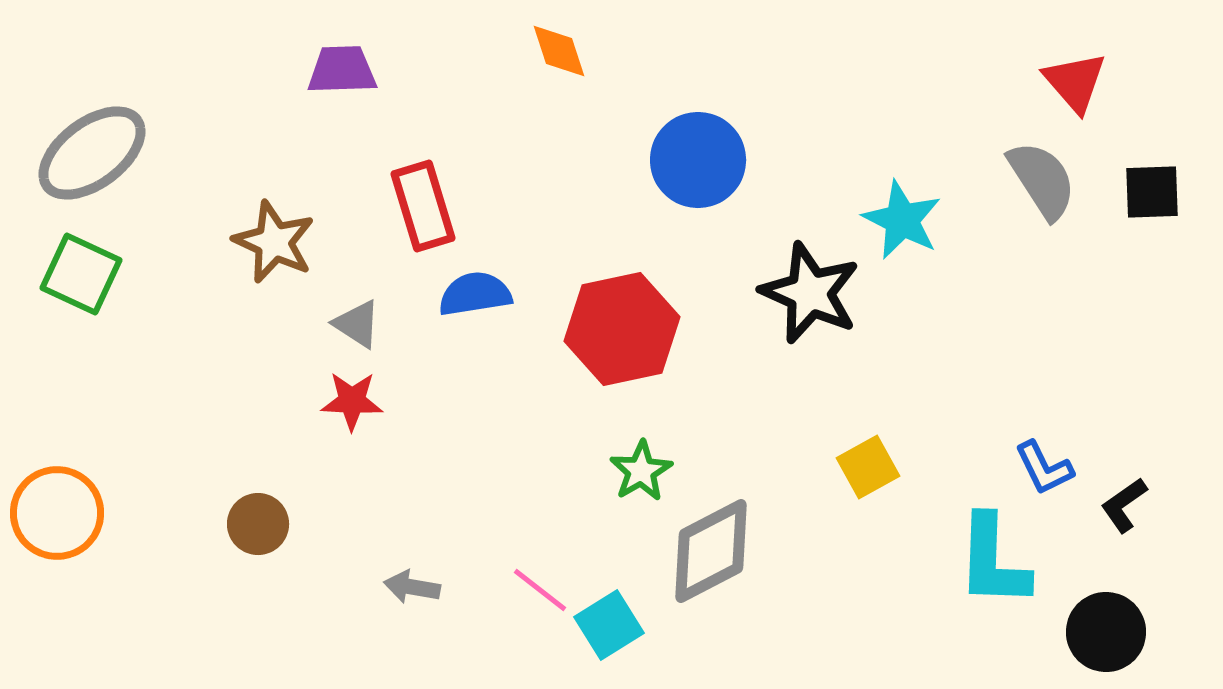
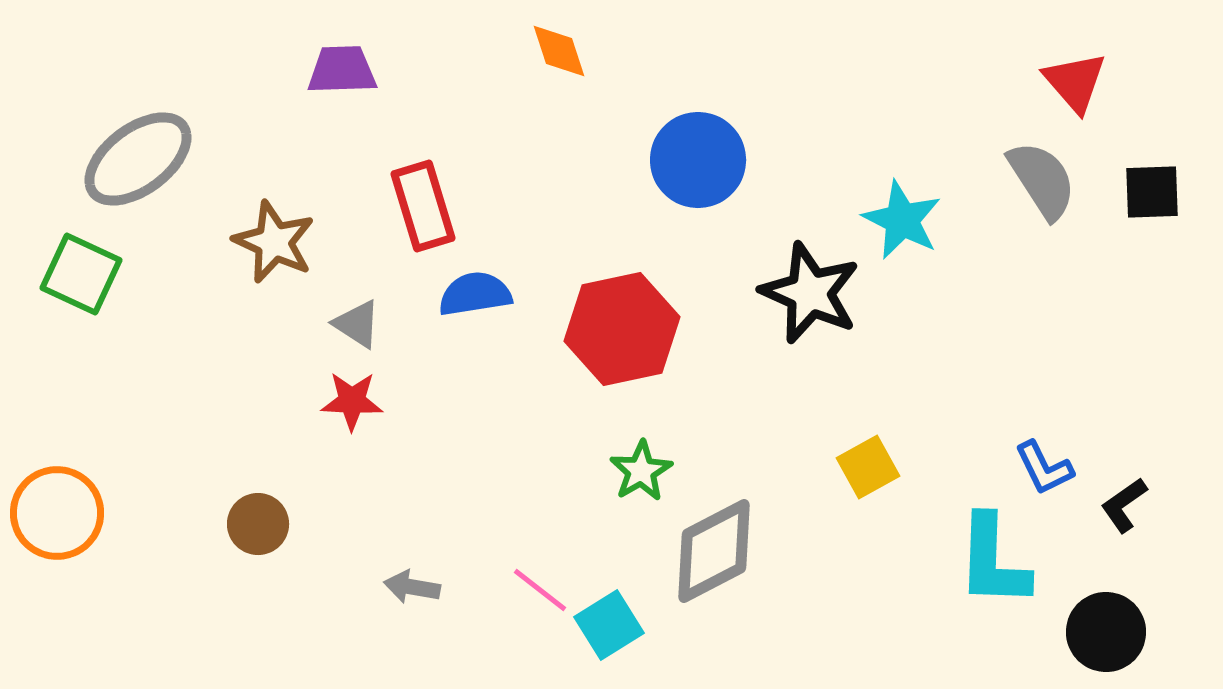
gray ellipse: moved 46 px right, 6 px down
gray diamond: moved 3 px right
